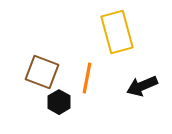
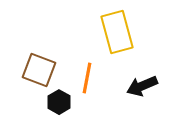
brown square: moved 3 px left, 2 px up
